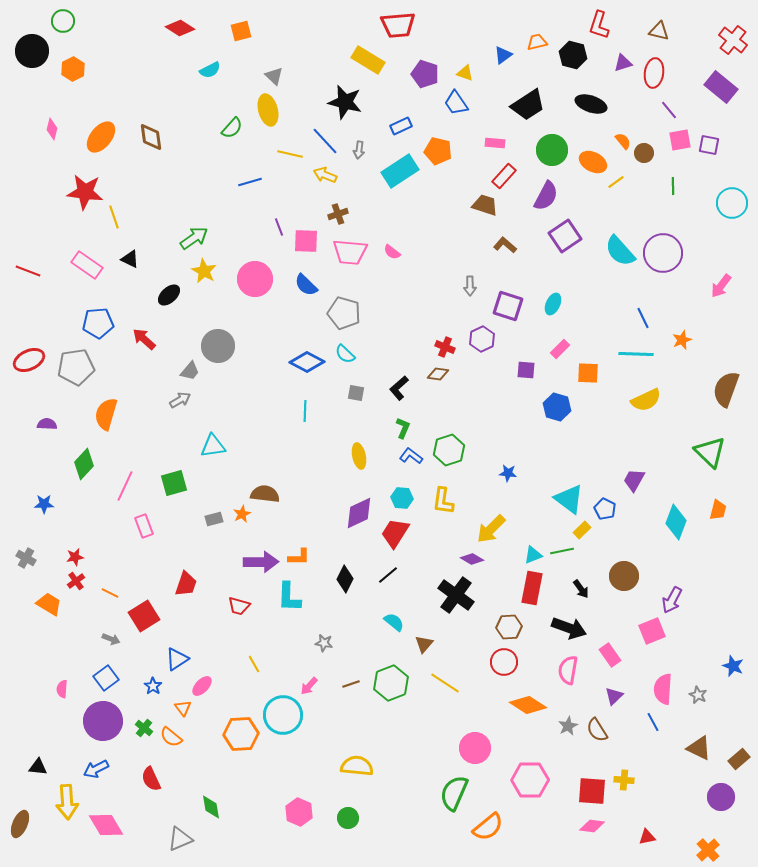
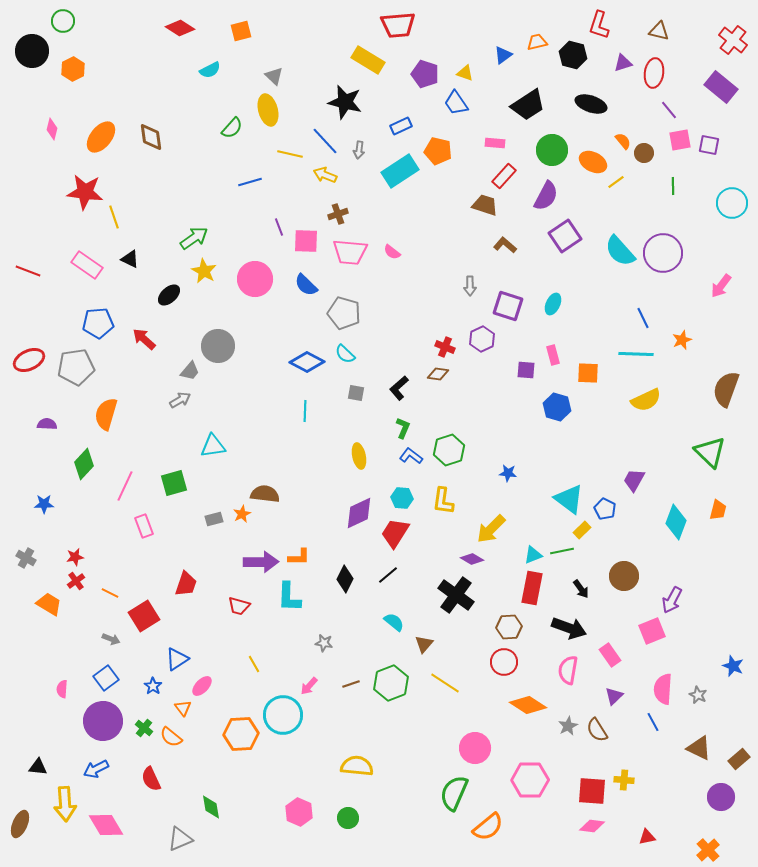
pink rectangle at (560, 349): moved 7 px left, 6 px down; rotated 60 degrees counterclockwise
yellow arrow at (67, 802): moved 2 px left, 2 px down
